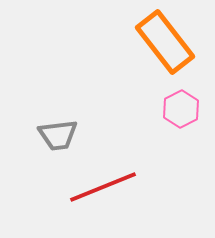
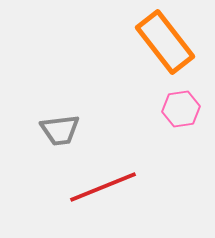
pink hexagon: rotated 18 degrees clockwise
gray trapezoid: moved 2 px right, 5 px up
